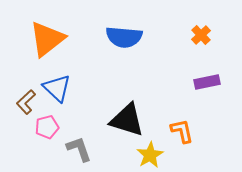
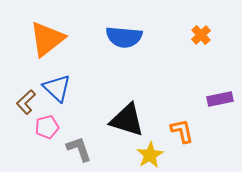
purple rectangle: moved 13 px right, 17 px down
